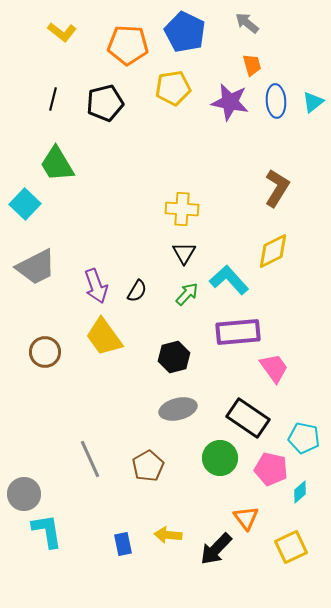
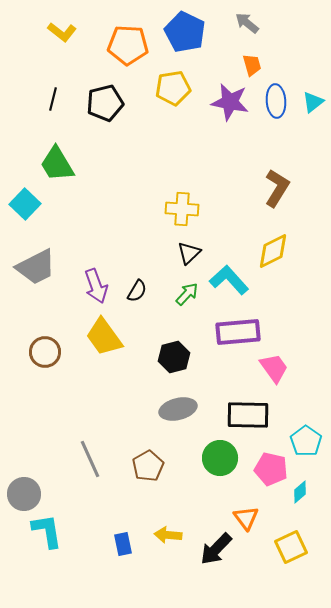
black triangle at (184, 253): moved 5 px right; rotated 15 degrees clockwise
black rectangle at (248, 418): moved 3 px up; rotated 33 degrees counterclockwise
cyan pentagon at (304, 438): moved 2 px right, 3 px down; rotated 24 degrees clockwise
